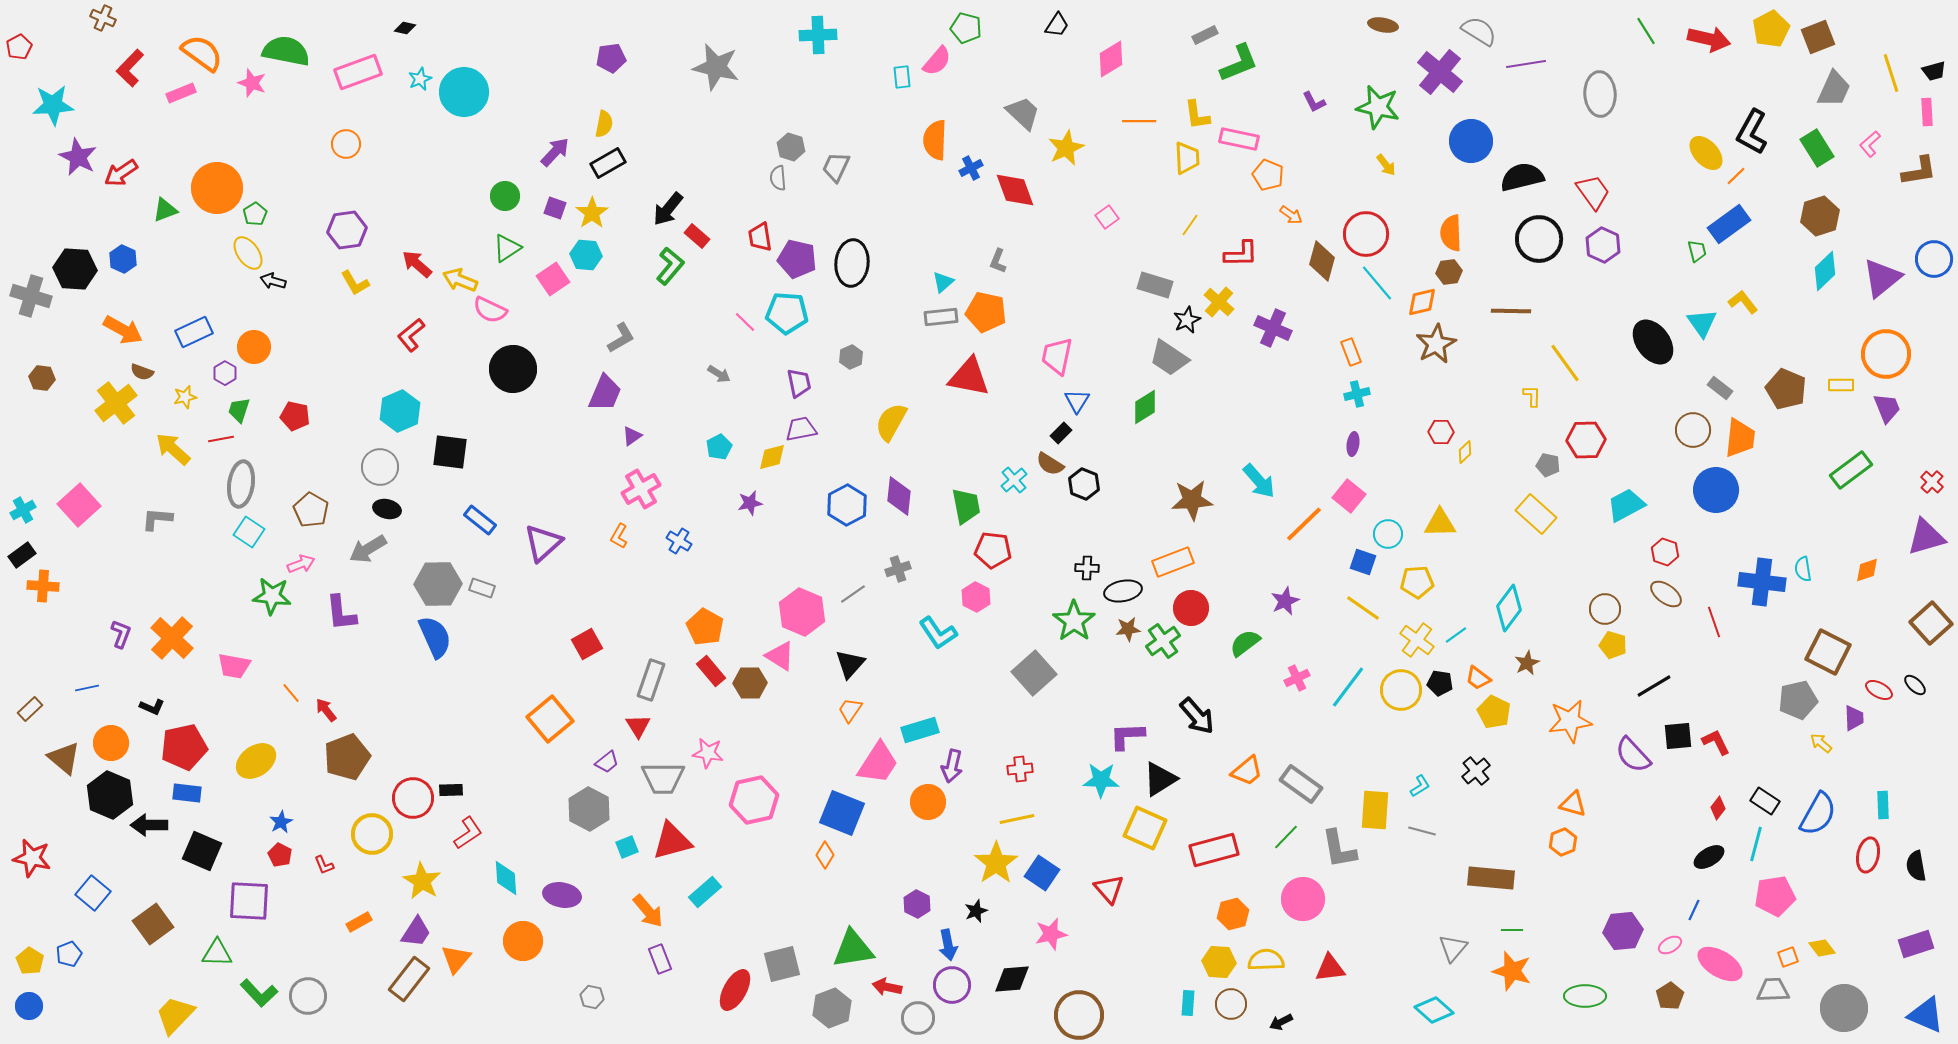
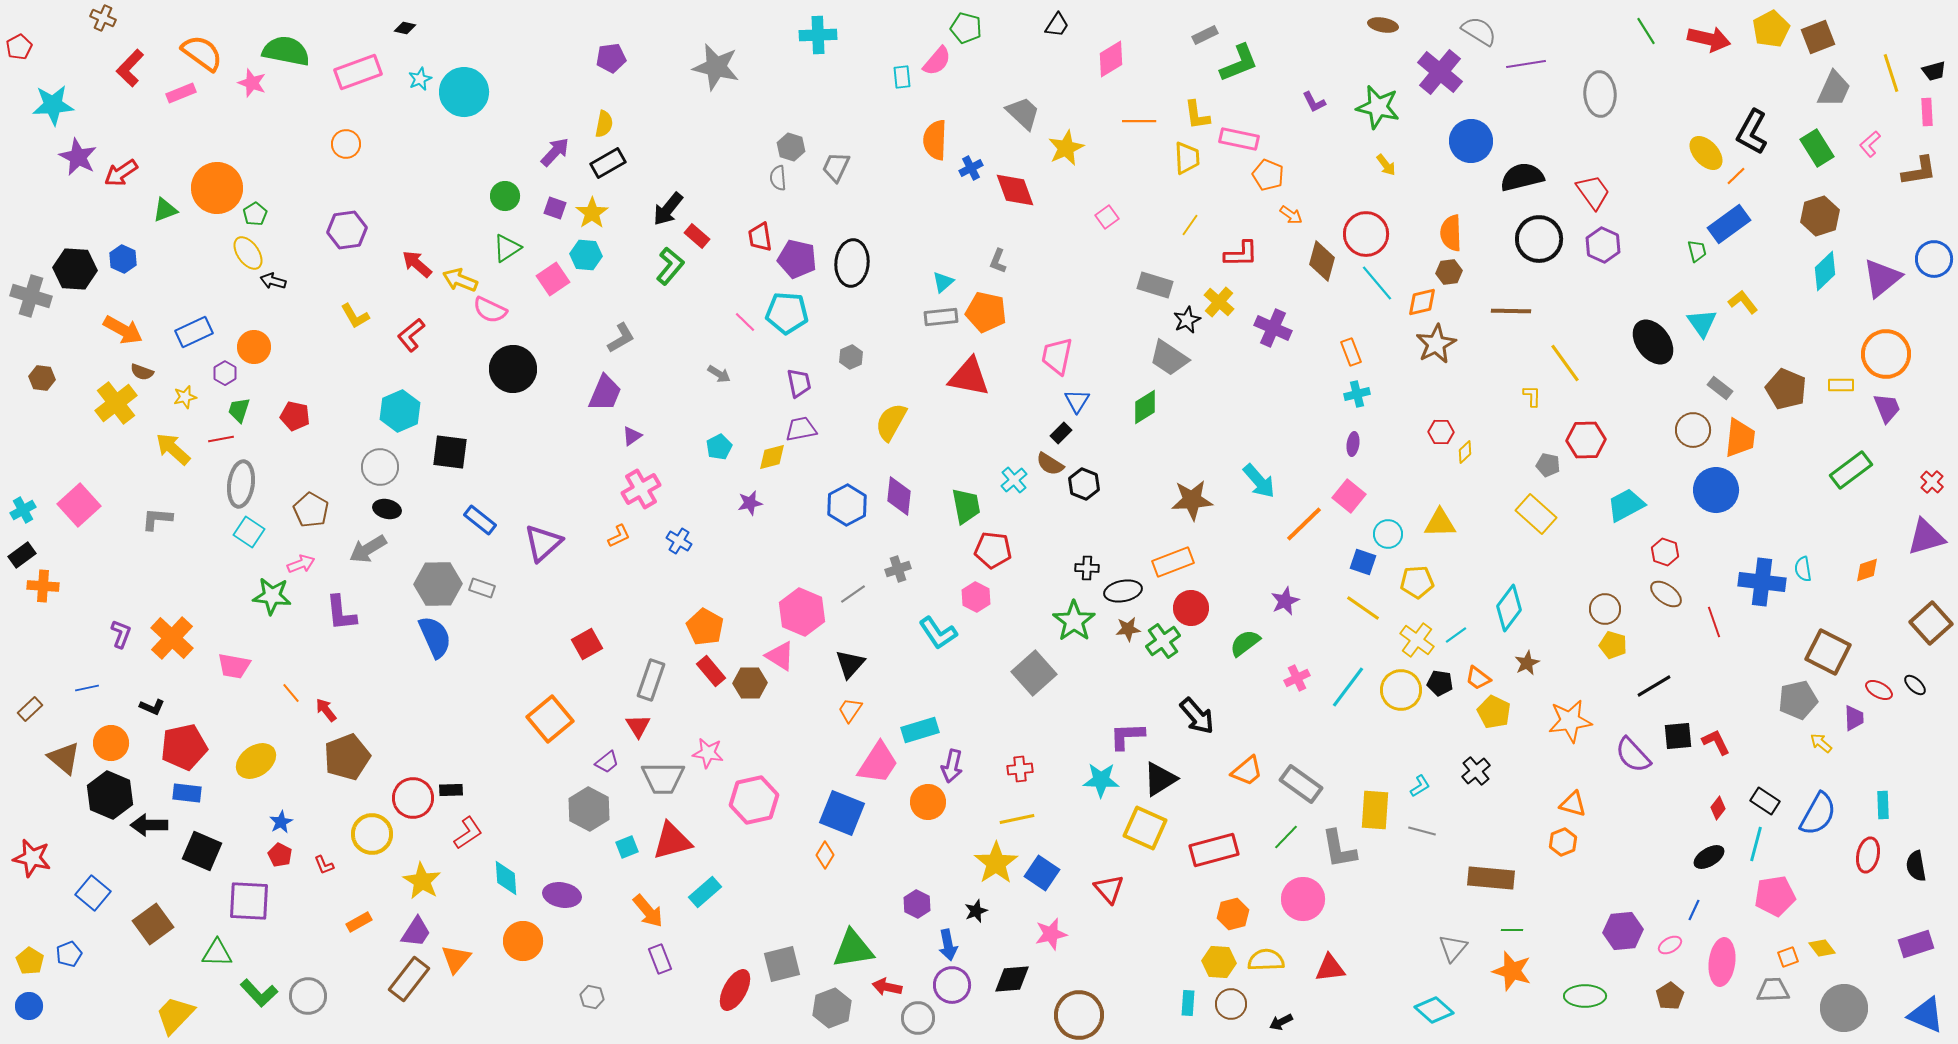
yellow L-shape at (355, 283): moved 33 px down
orange L-shape at (619, 536): rotated 145 degrees counterclockwise
pink ellipse at (1720, 964): moved 2 px right, 2 px up; rotated 66 degrees clockwise
